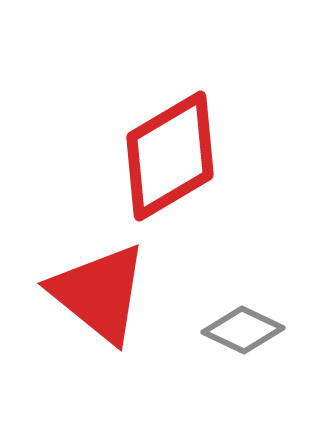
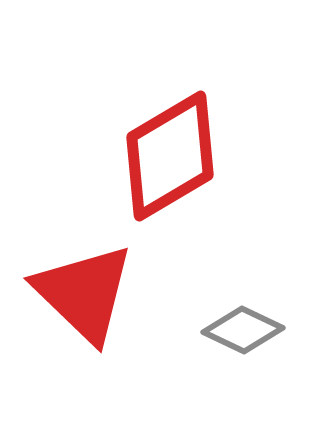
red triangle: moved 15 px left; rotated 5 degrees clockwise
